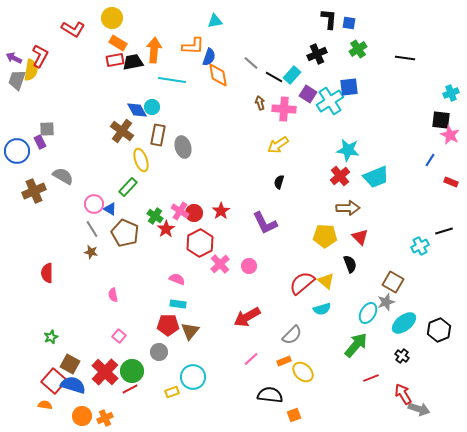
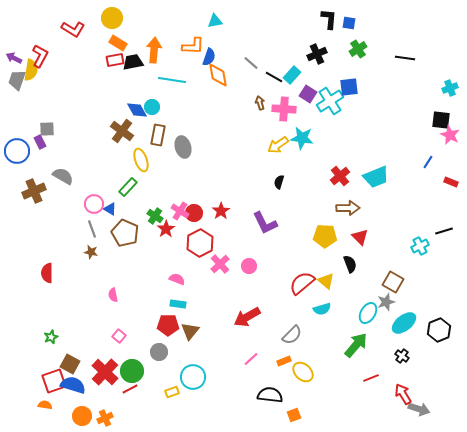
cyan cross at (451, 93): moved 1 px left, 5 px up
cyan star at (348, 150): moved 46 px left, 12 px up
blue line at (430, 160): moved 2 px left, 2 px down
gray line at (92, 229): rotated 12 degrees clockwise
red square at (54, 381): rotated 30 degrees clockwise
